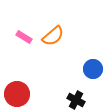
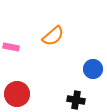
pink rectangle: moved 13 px left, 10 px down; rotated 21 degrees counterclockwise
black cross: rotated 18 degrees counterclockwise
